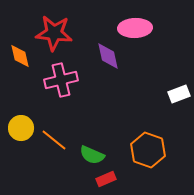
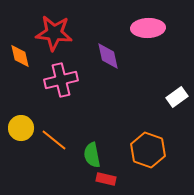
pink ellipse: moved 13 px right
white rectangle: moved 2 px left, 3 px down; rotated 15 degrees counterclockwise
green semicircle: rotated 55 degrees clockwise
red rectangle: rotated 36 degrees clockwise
